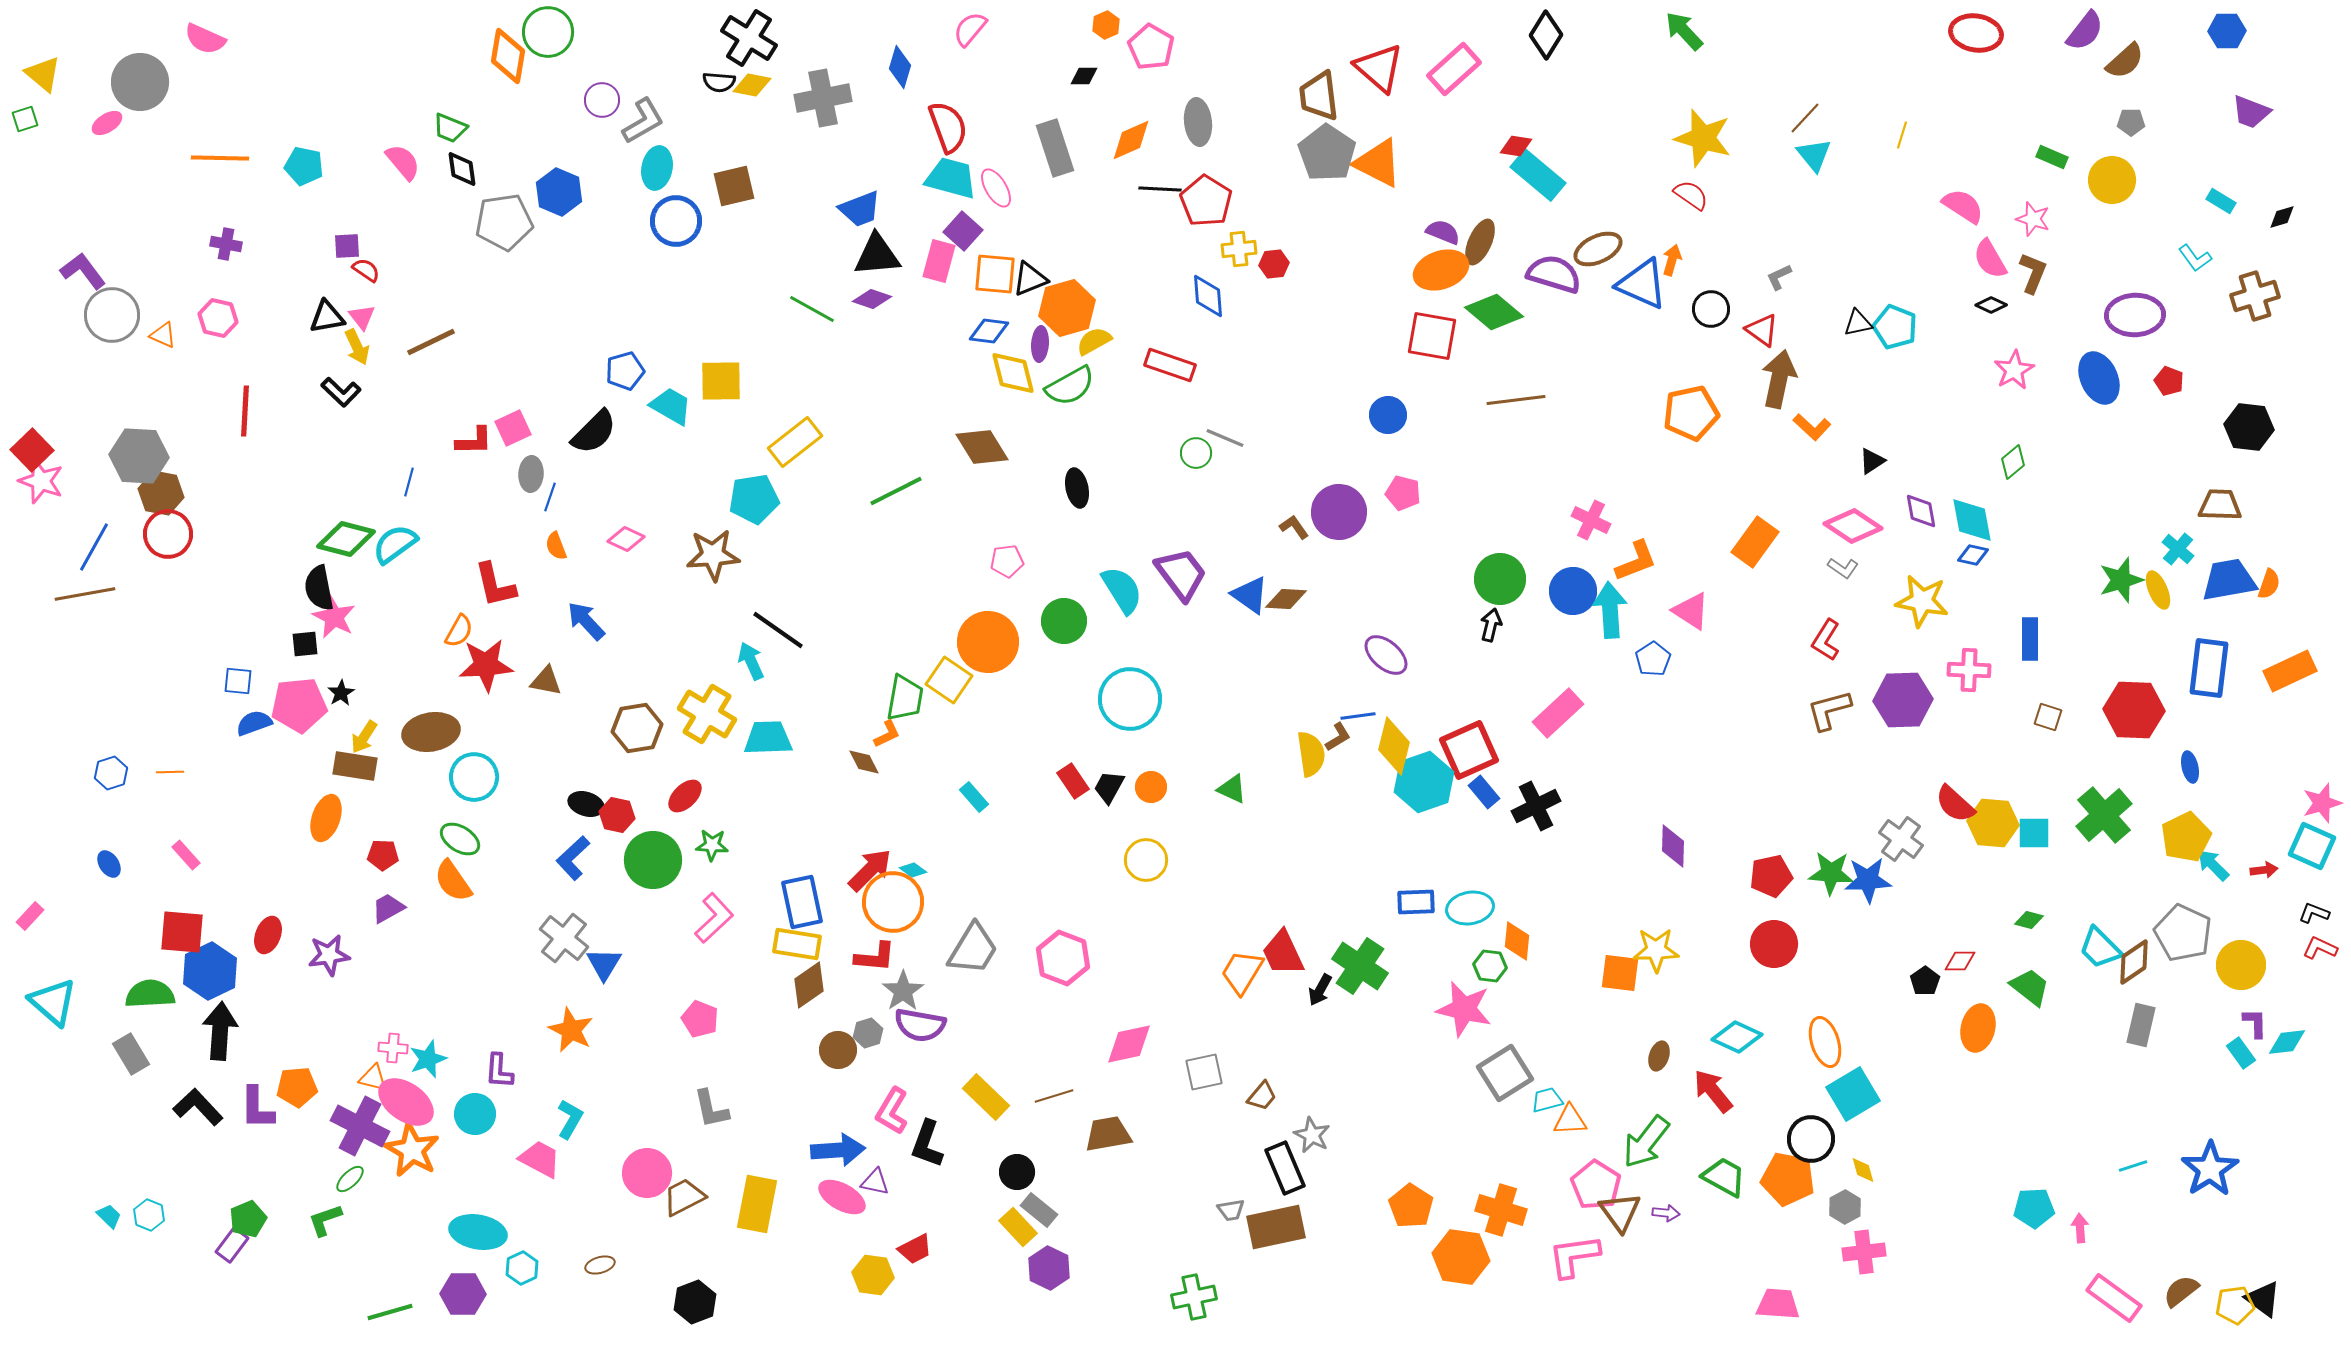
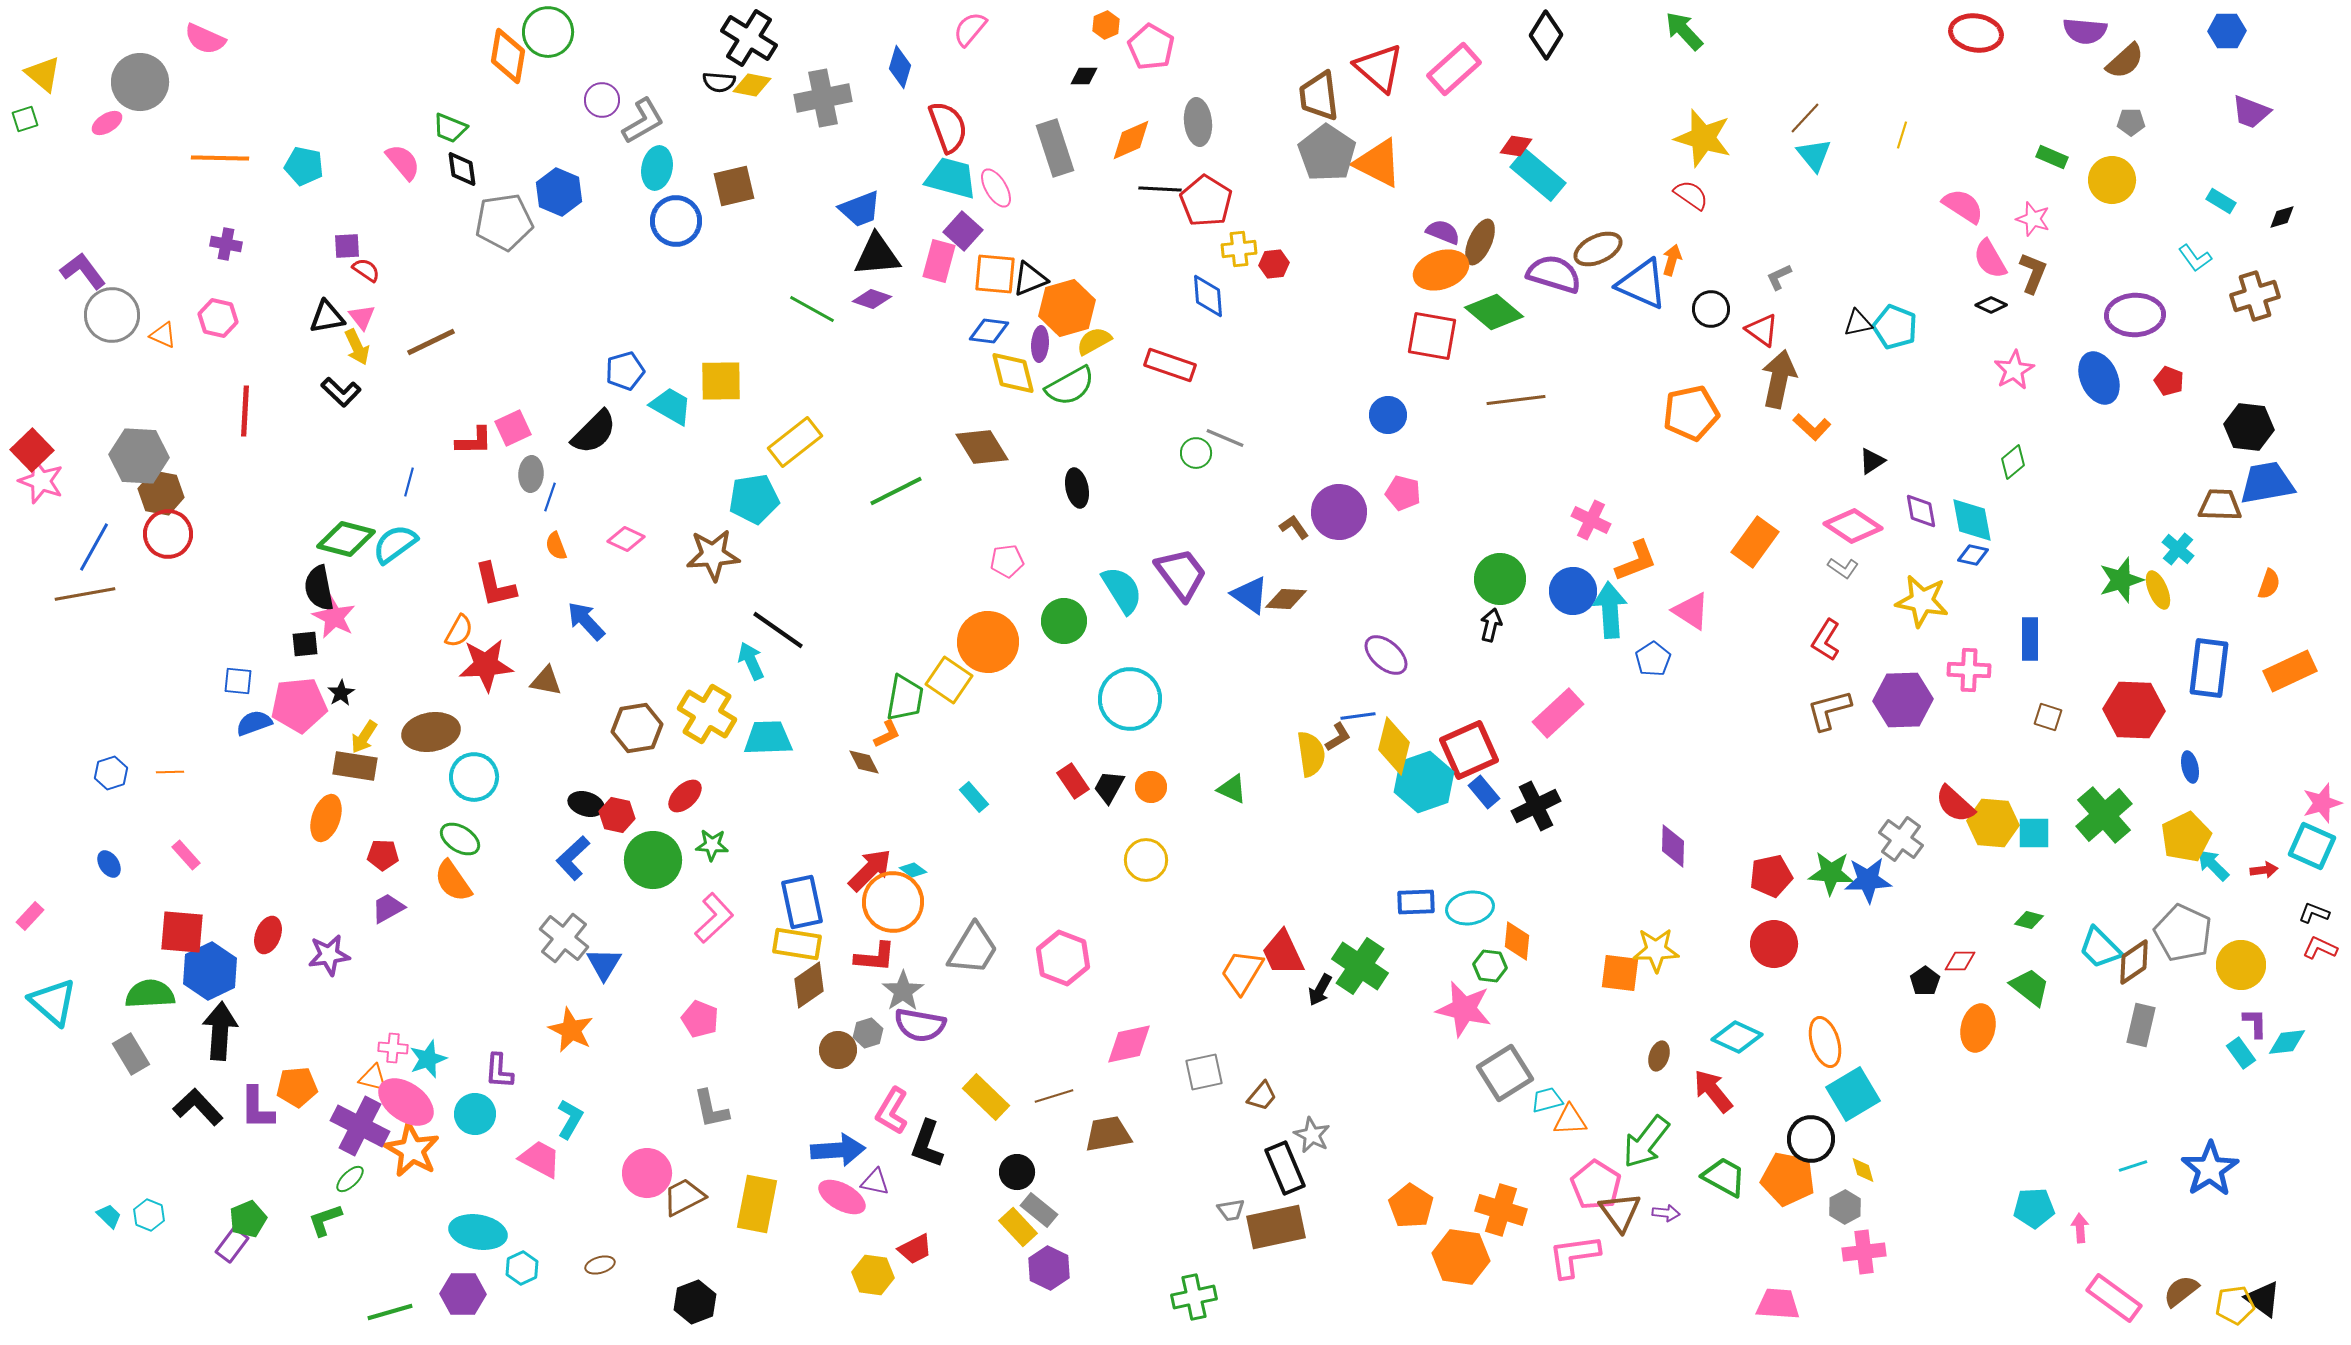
purple semicircle at (2085, 31): rotated 57 degrees clockwise
blue trapezoid at (2229, 580): moved 38 px right, 97 px up
